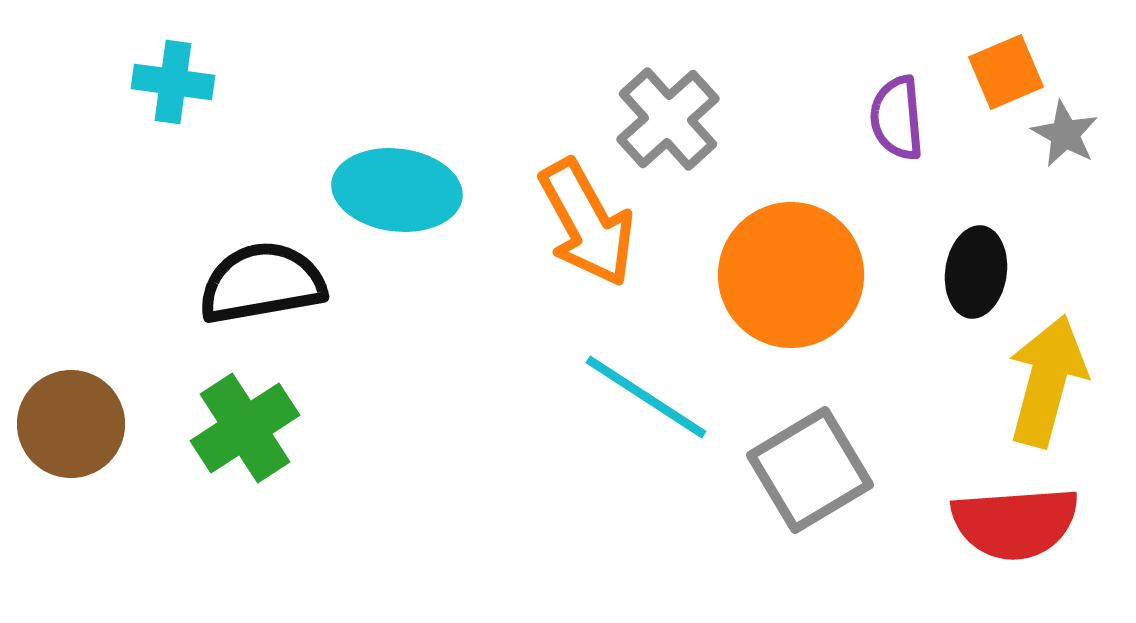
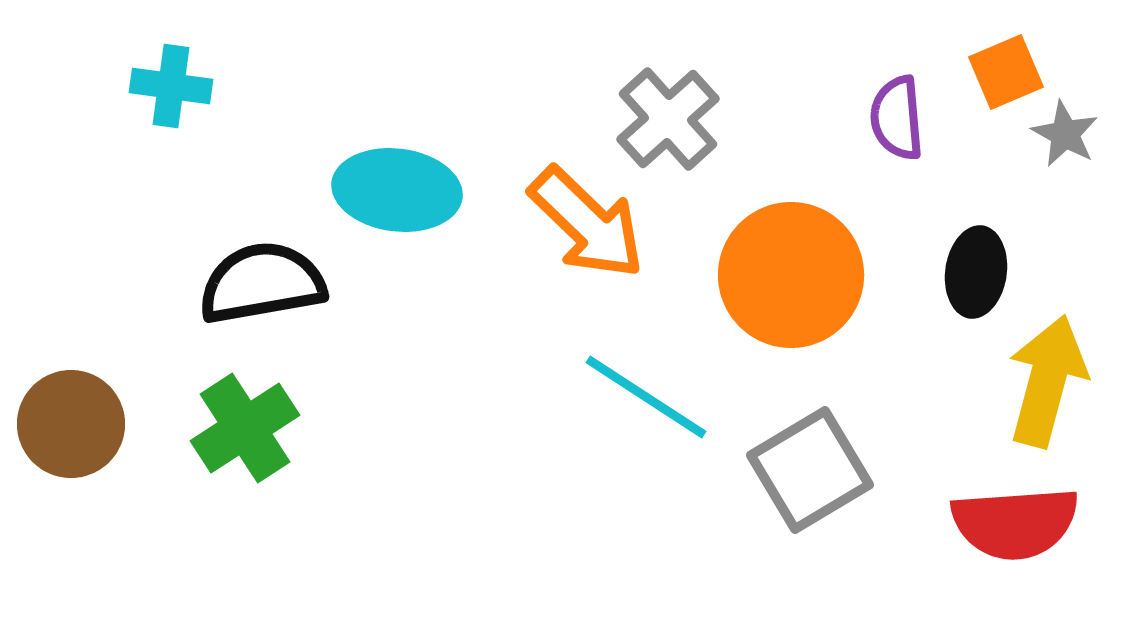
cyan cross: moved 2 px left, 4 px down
orange arrow: rotated 17 degrees counterclockwise
